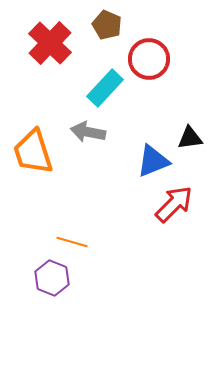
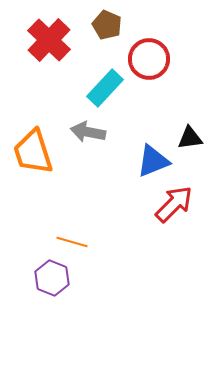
red cross: moved 1 px left, 3 px up
